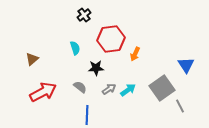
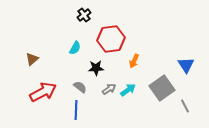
cyan semicircle: rotated 48 degrees clockwise
orange arrow: moved 1 px left, 7 px down
gray line: moved 5 px right
blue line: moved 11 px left, 5 px up
